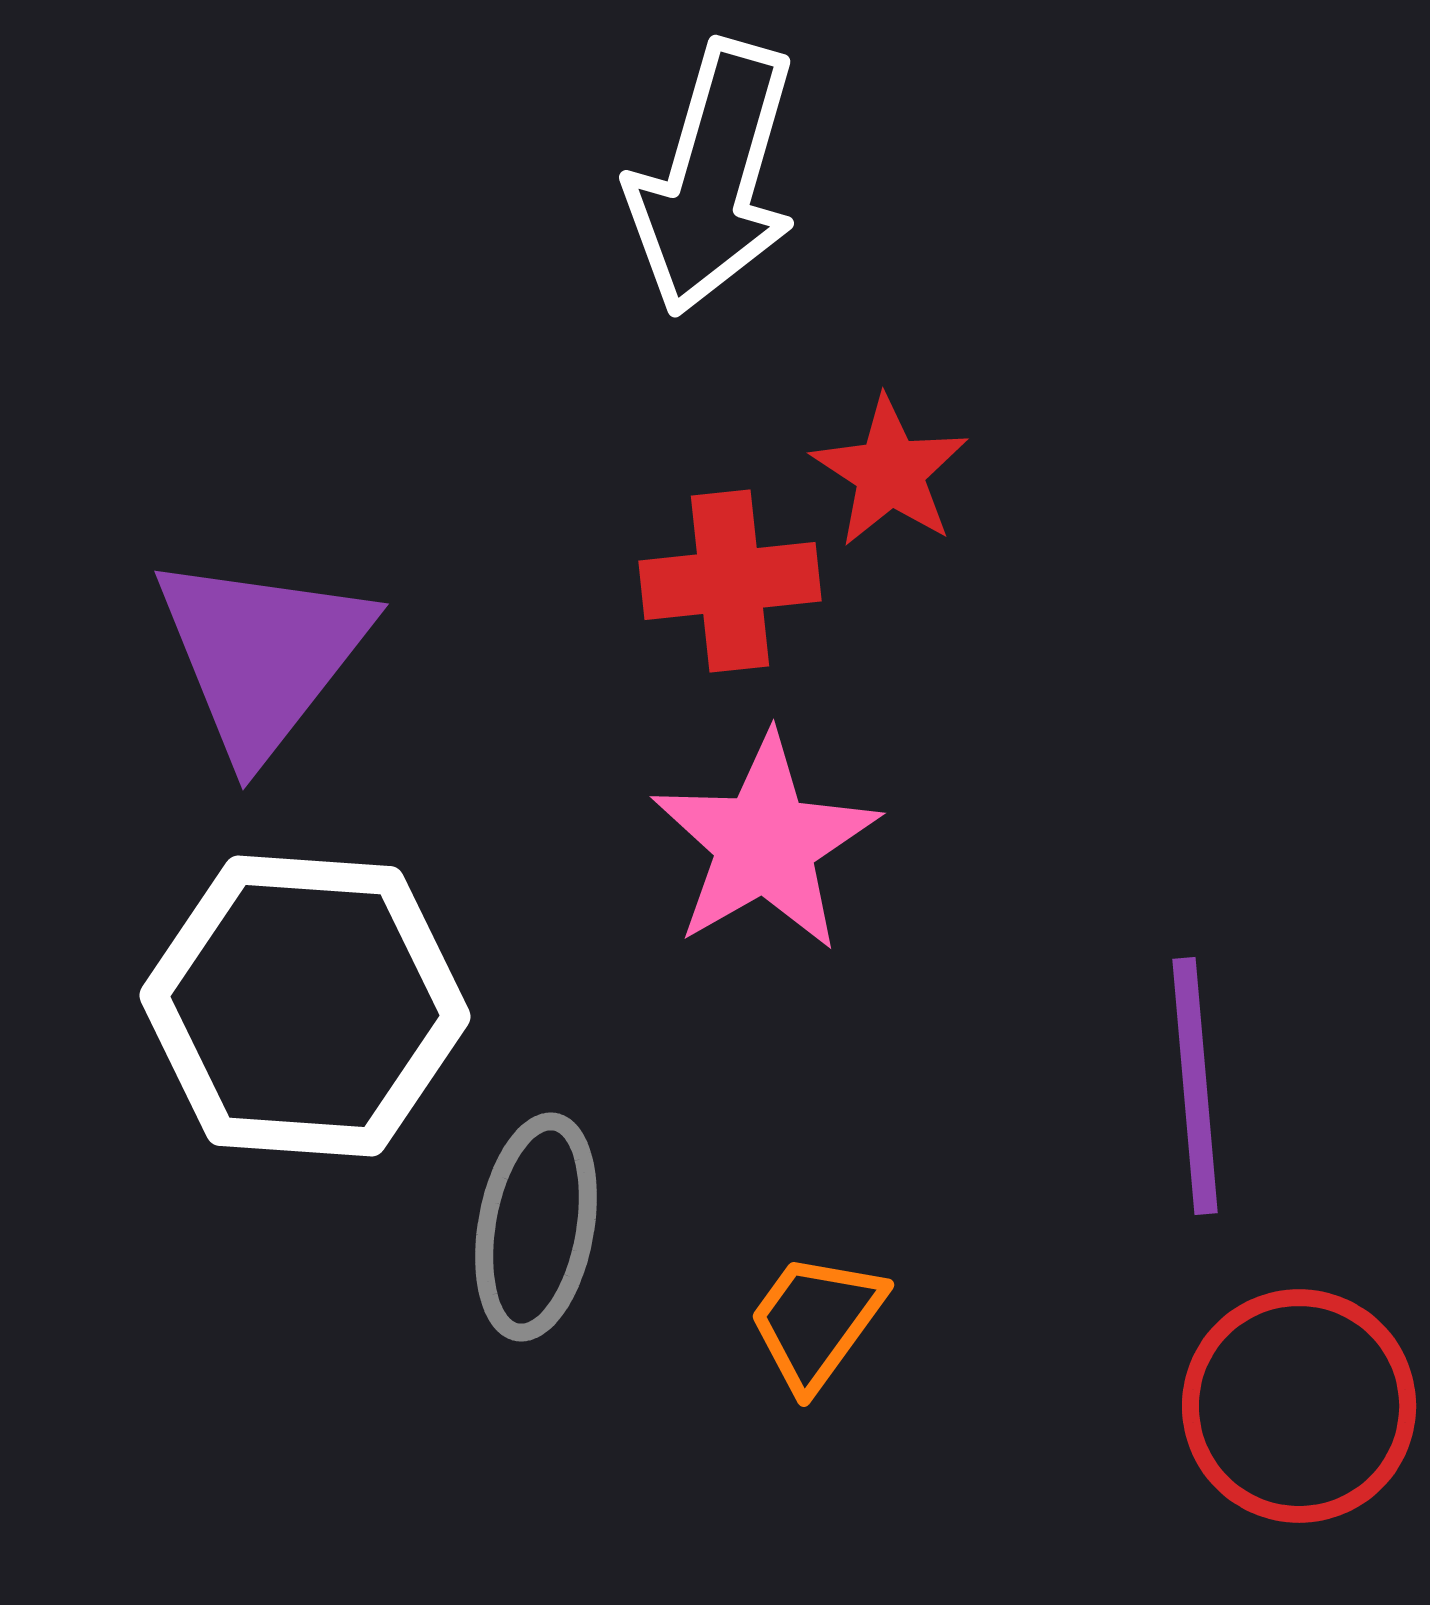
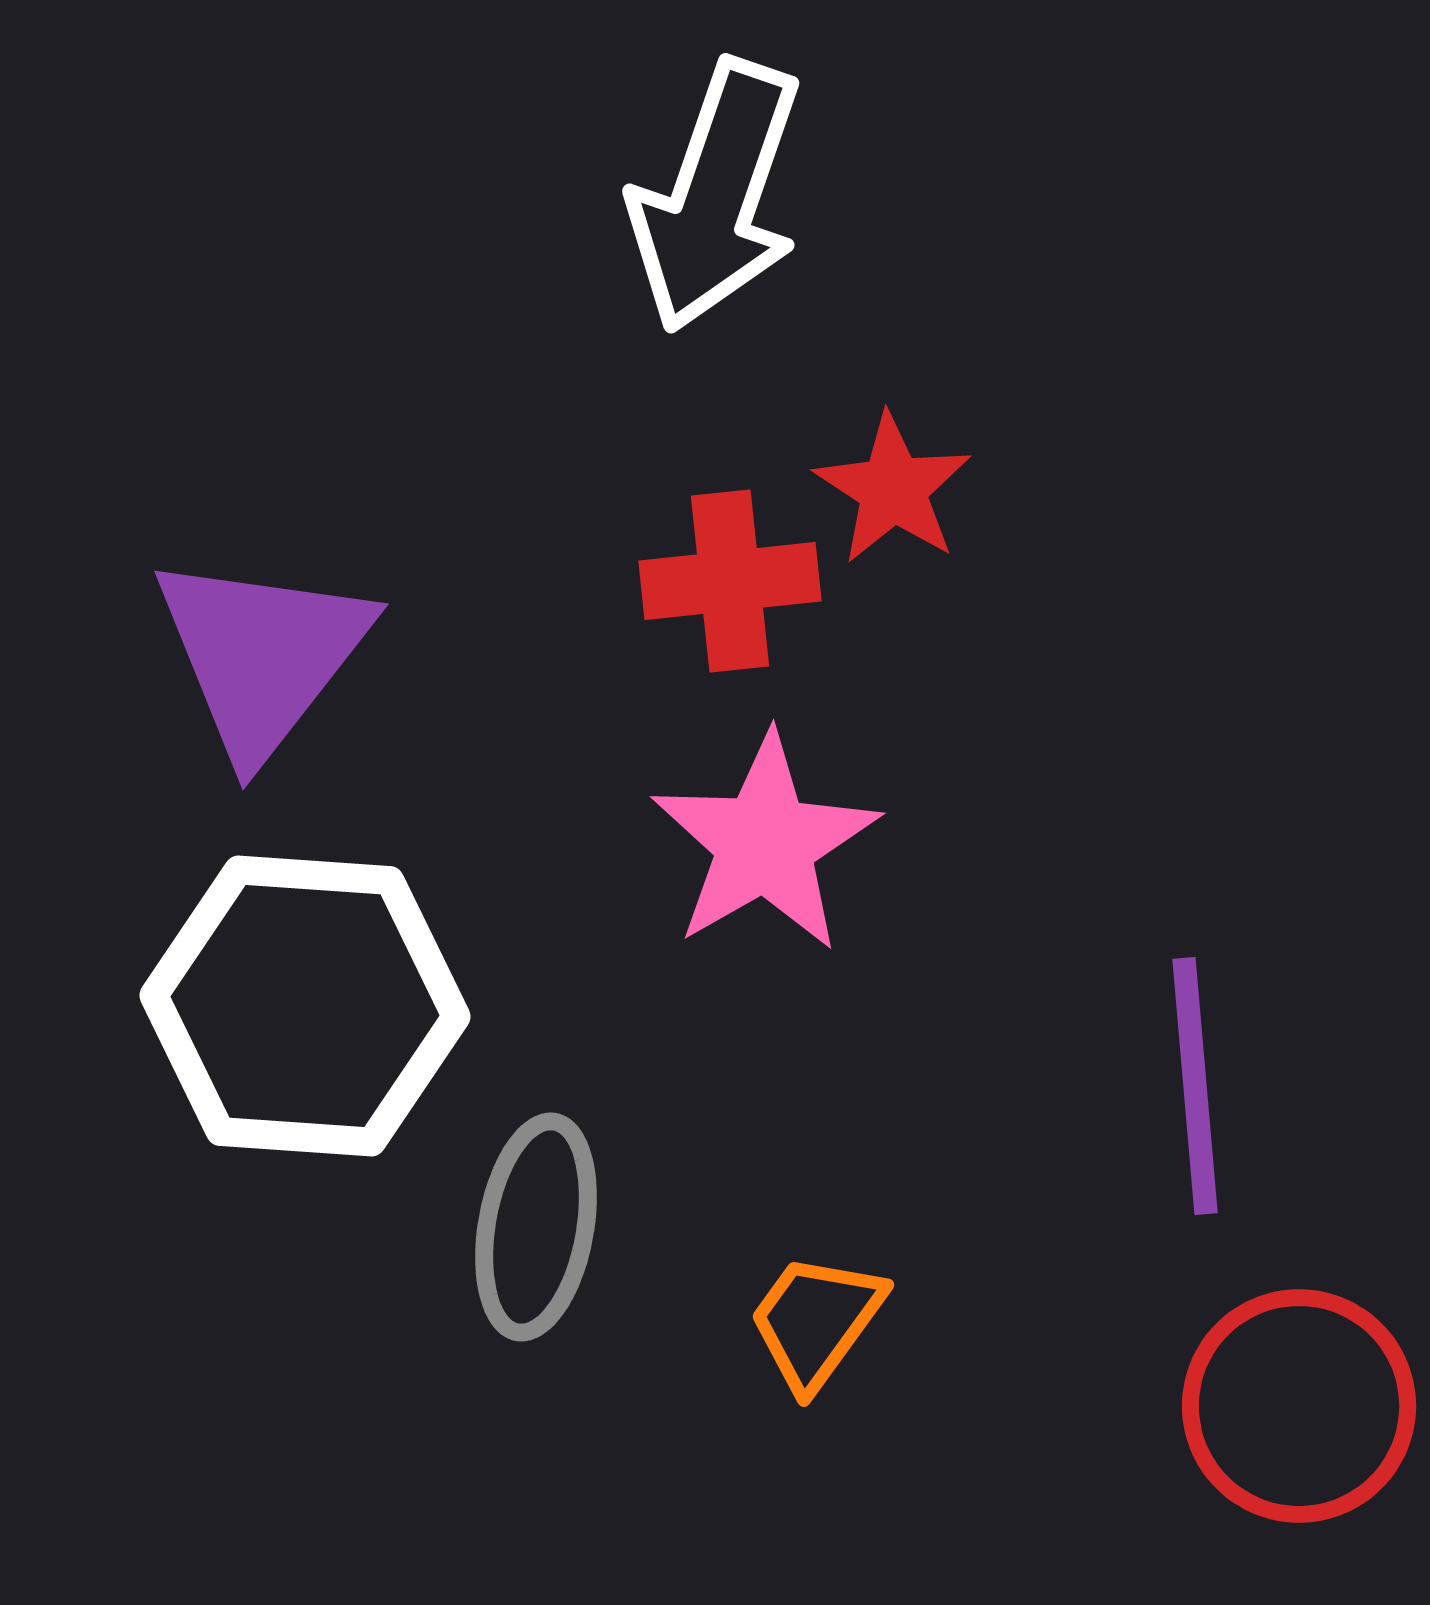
white arrow: moved 3 px right, 18 px down; rotated 3 degrees clockwise
red star: moved 3 px right, 17 px down
